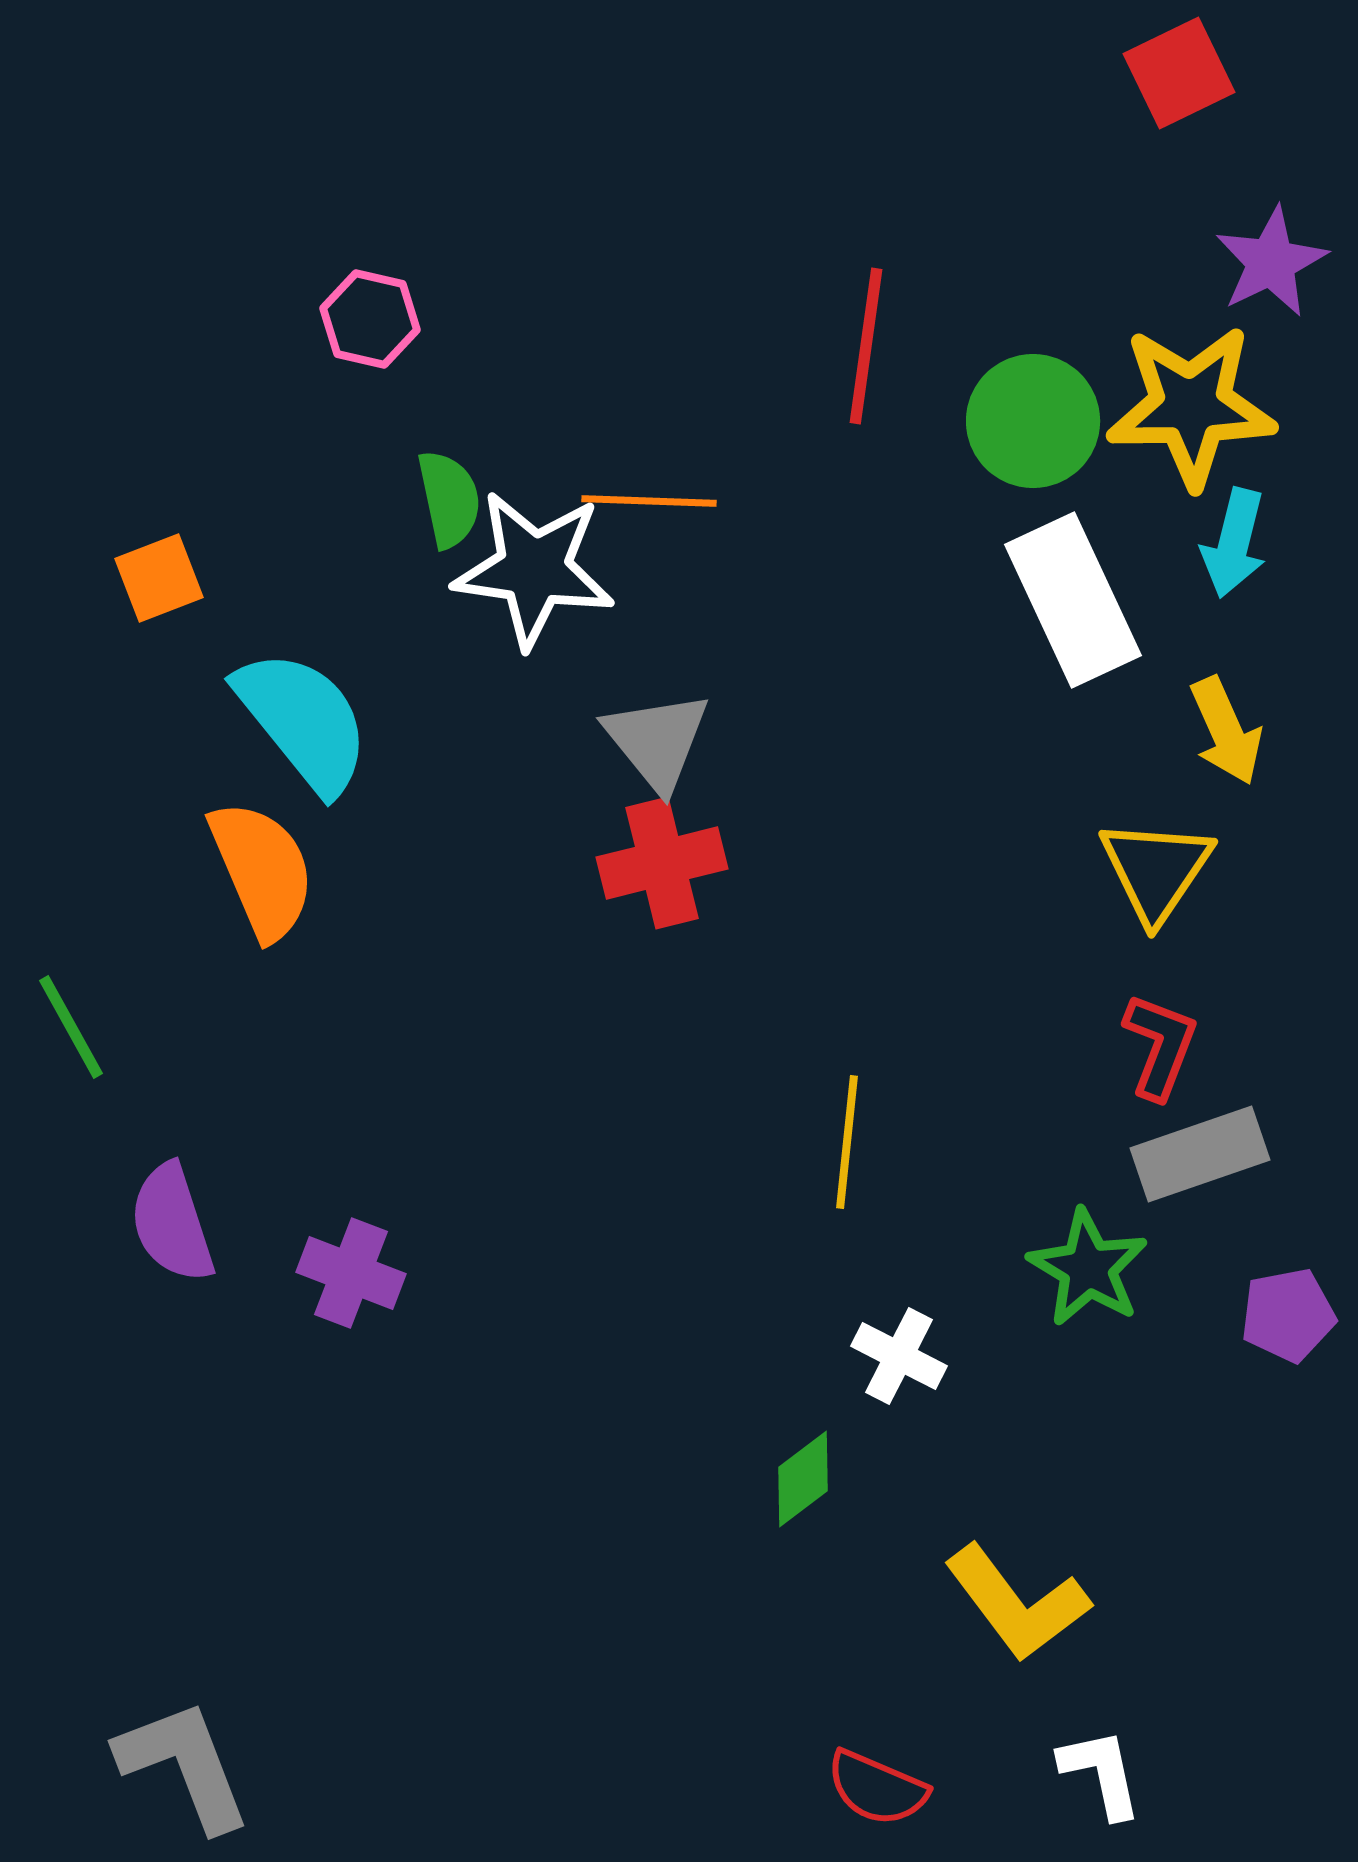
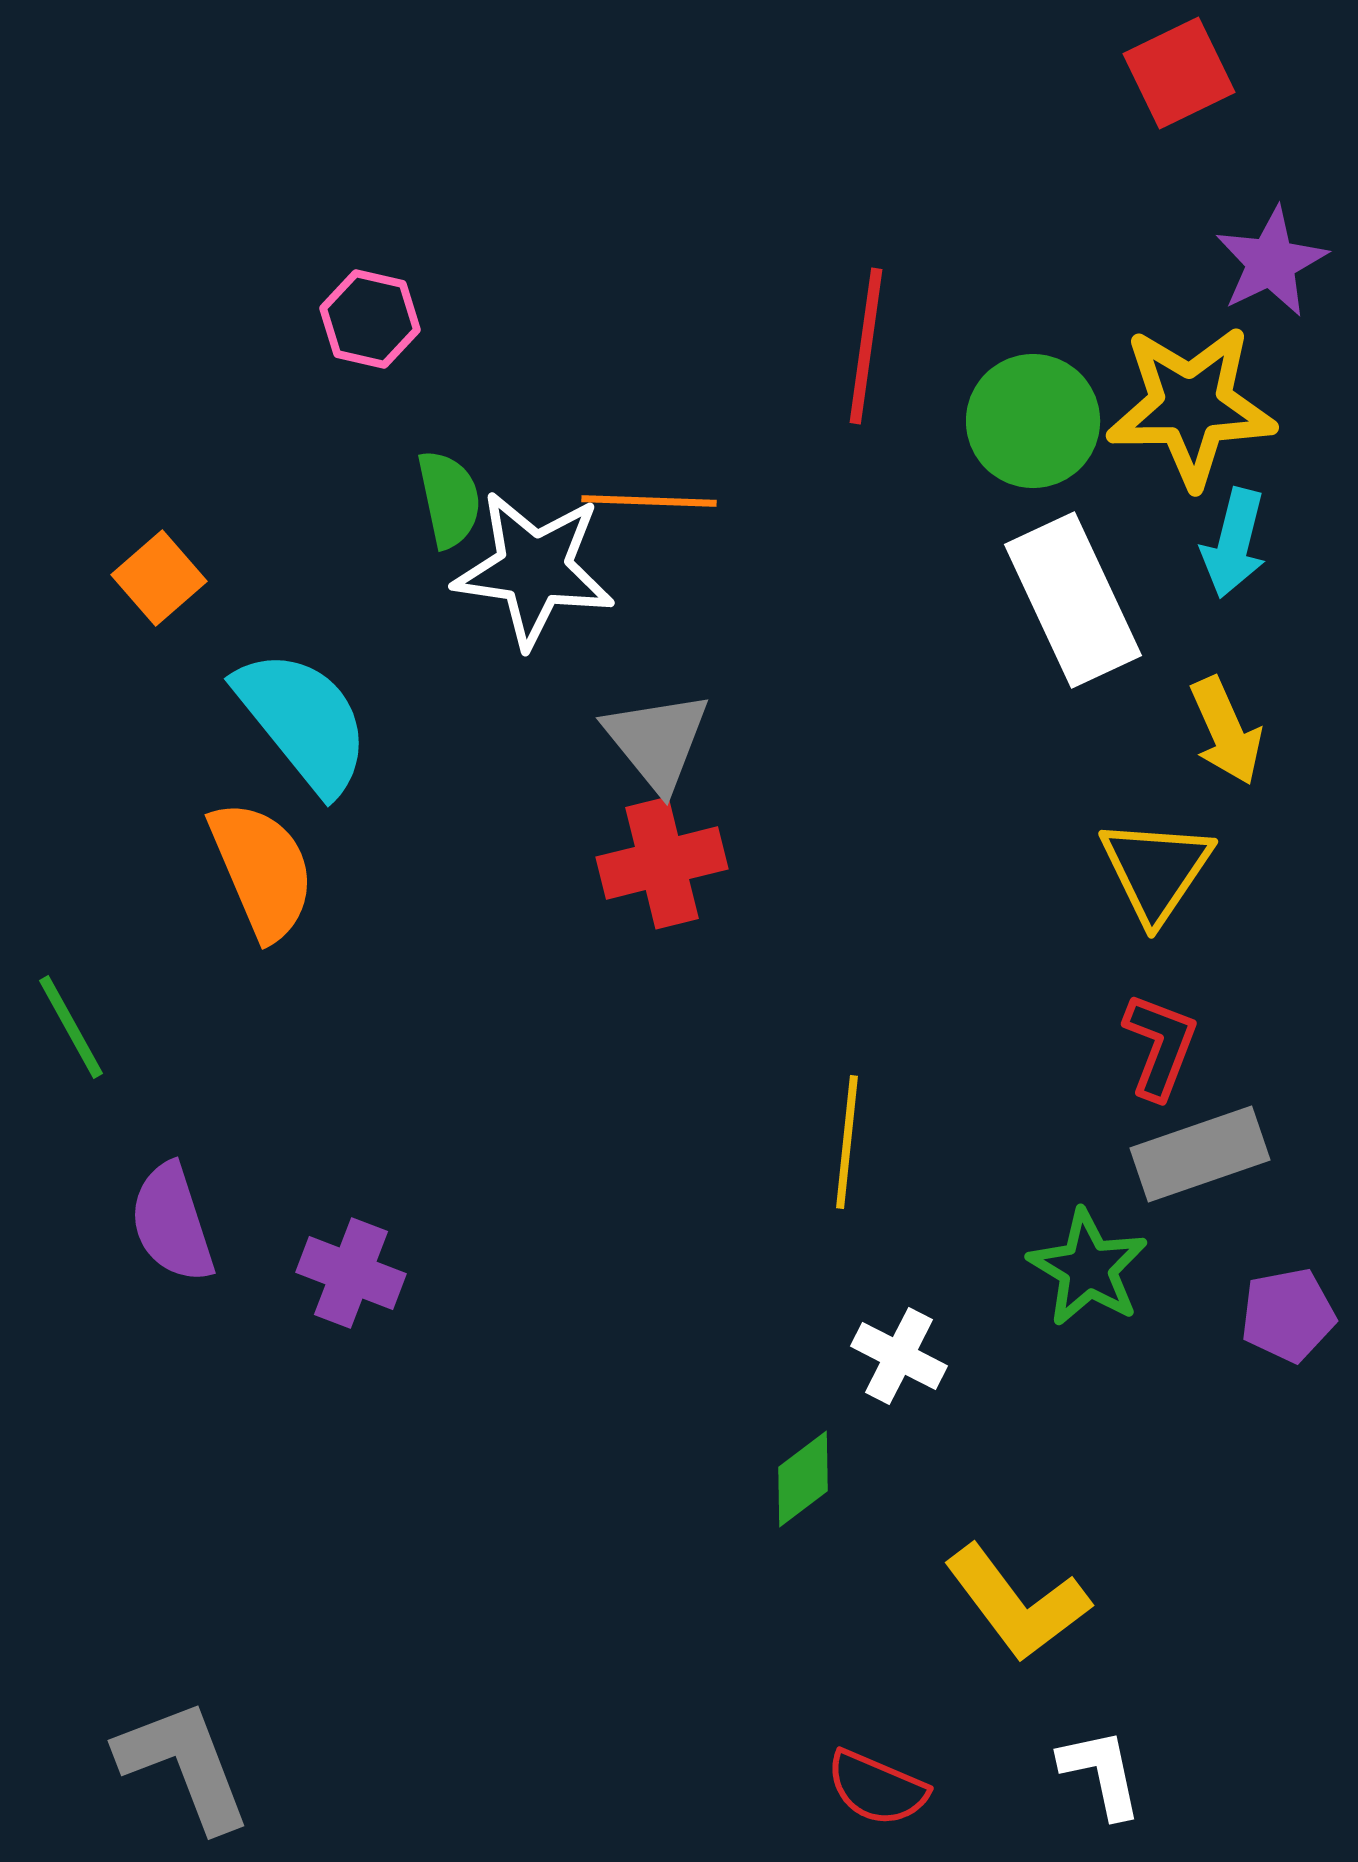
orange square: rotated 20 degrees counterclockwise
